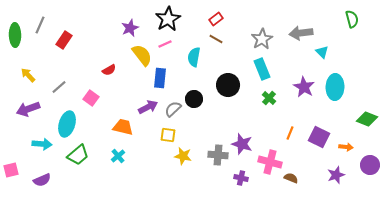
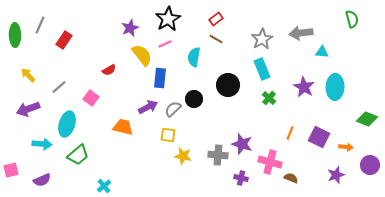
cyan triangle at (322, 52): rotated 40 degrees counterclockwise
cyan cross at (118, 156): moved 14 px left, 30 px down
